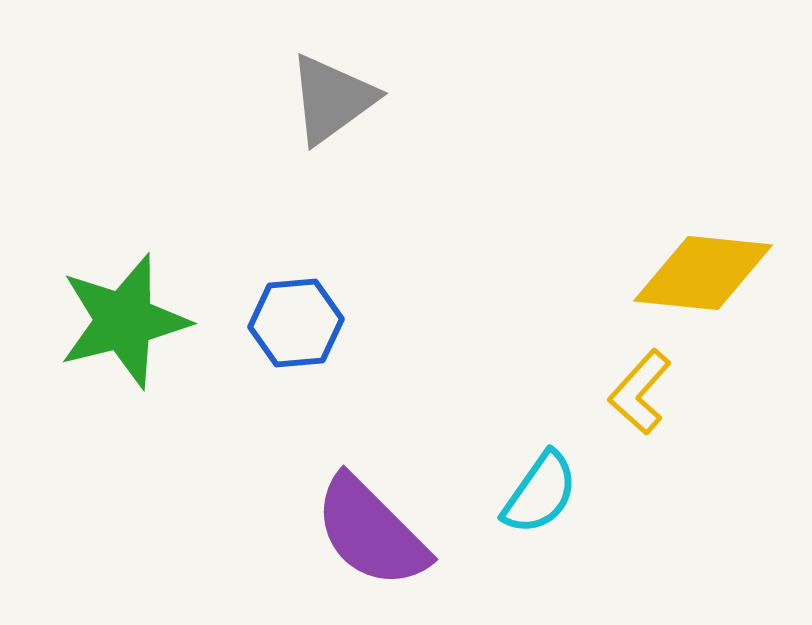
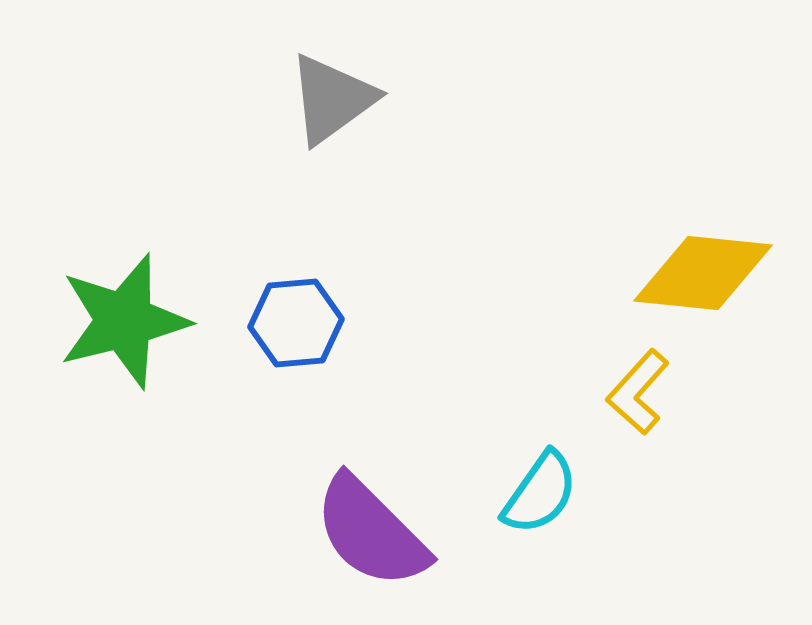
yellow L-shape: moved 2 px left
